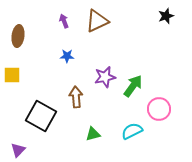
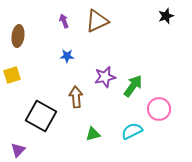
yellow square: rotated 18 degrees counterclockwise
